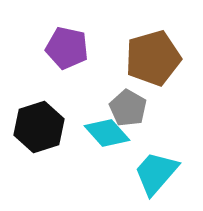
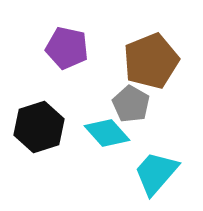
brown pentagon: moved 2 px left, 3 px down; rotated 6 degrees counterclockwise
gray pentagon: moved 3 px right, 4 px up
